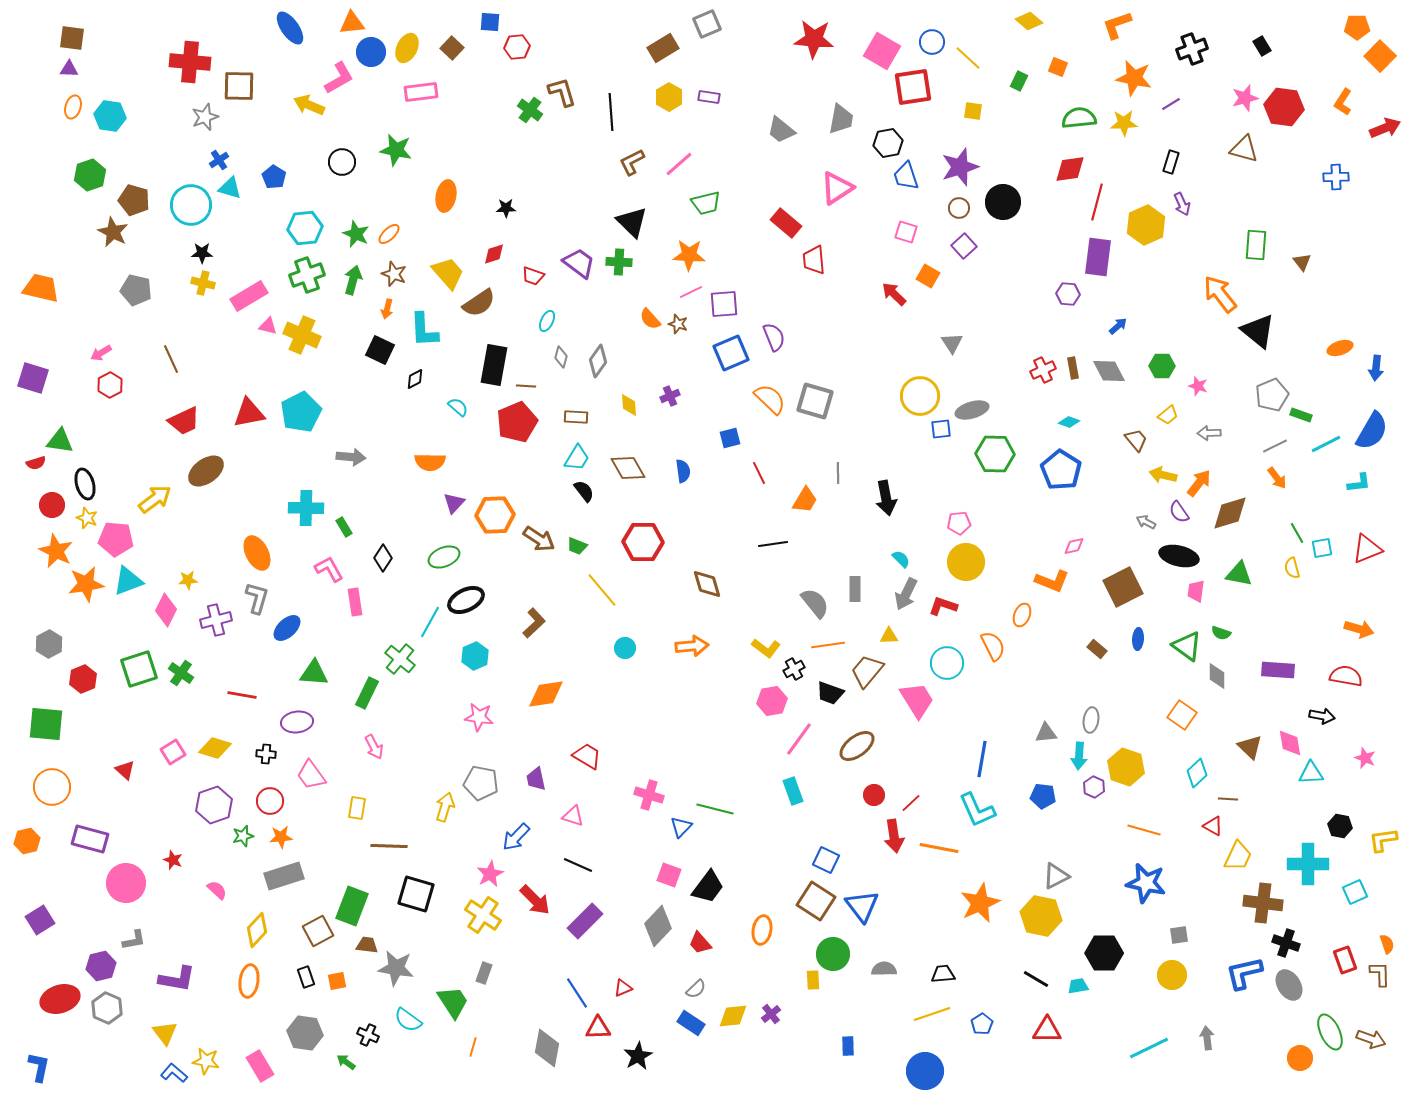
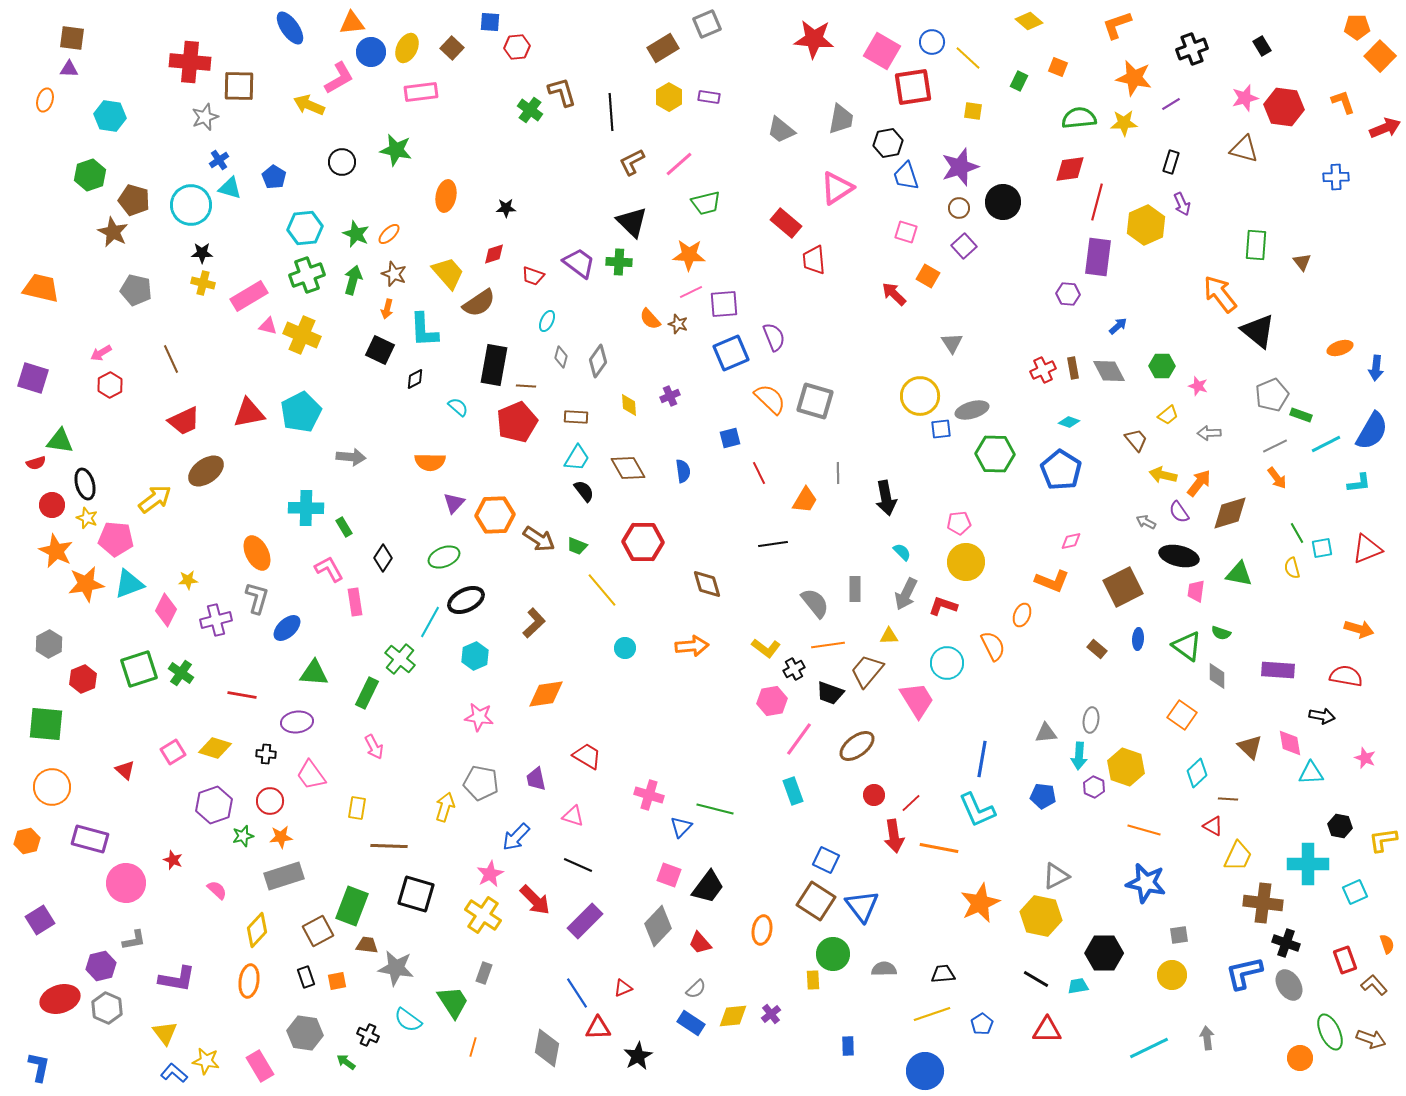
orange L-shape at (1343, 102): rotated 128 degrees clockwise
orange ellipse at (73, 107): moved 28 px left, 7 px up
pink diamond at (1074, 546): moved 3 px left, 5 px up
cyan semicircle at (901, 559): moved 1 px right, 7 px up
cyan triangle at (128, 581): moved 1 px right, 3 px down
brown L-shape at (1380, 974): moved 6 px left, 11 px down; rotated 40 degrees counterclockwise
